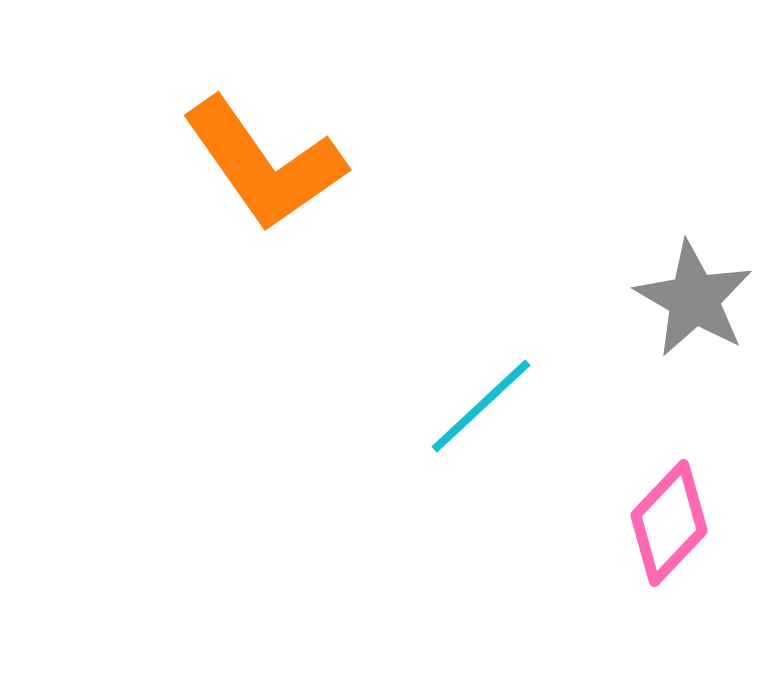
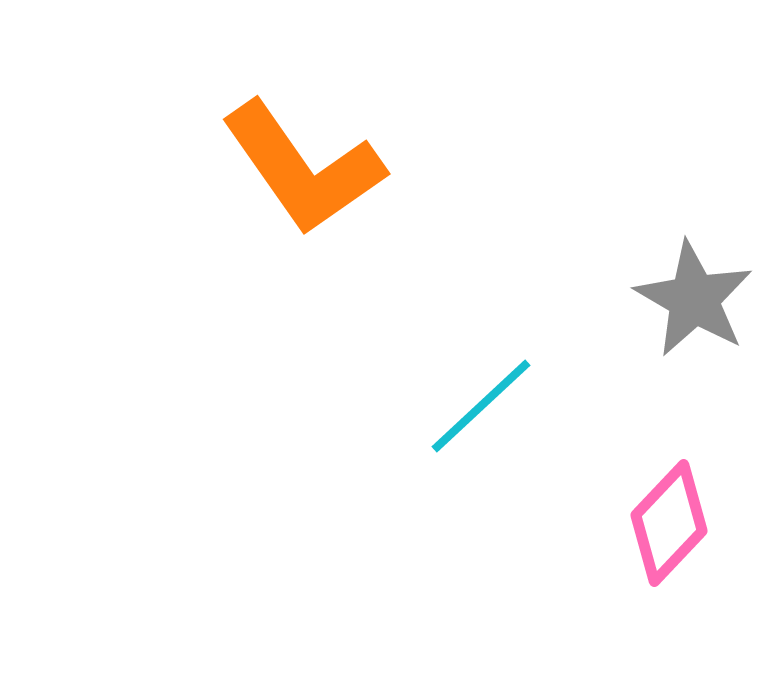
orange L-shape: moved 39 px right, 4 px down
